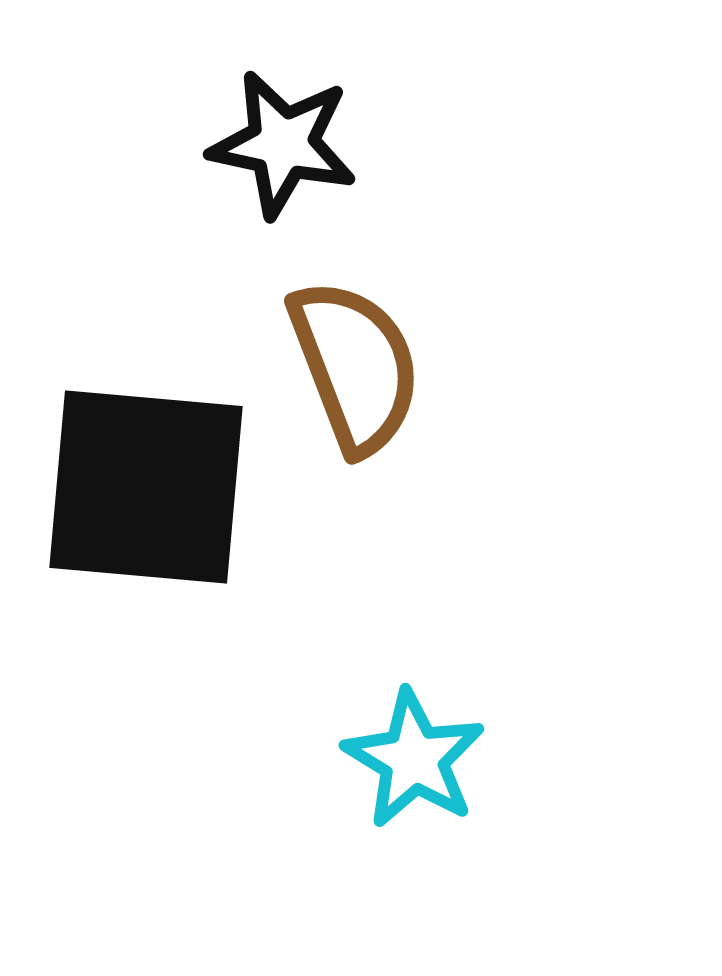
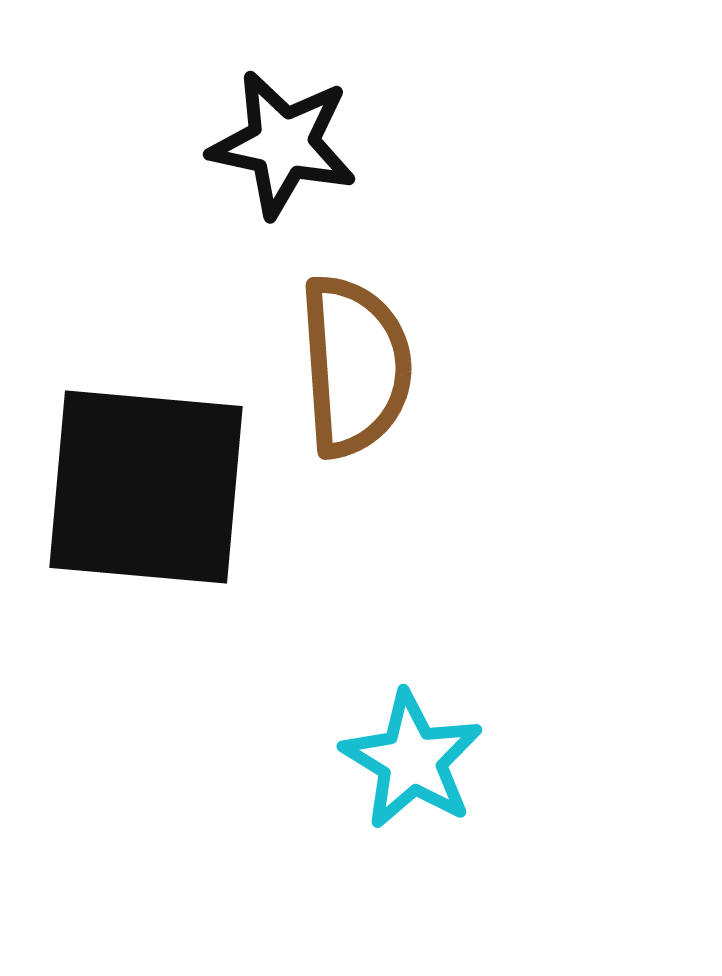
brown semicircle: rotated 17 degrees clockwise
cyan star: moved 2 px left, 1 px down
